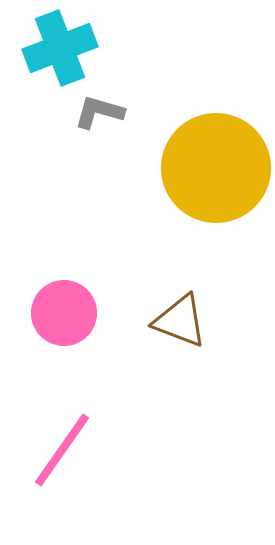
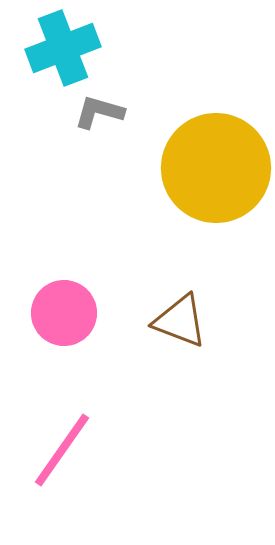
cyan cross: moved 3 px right
